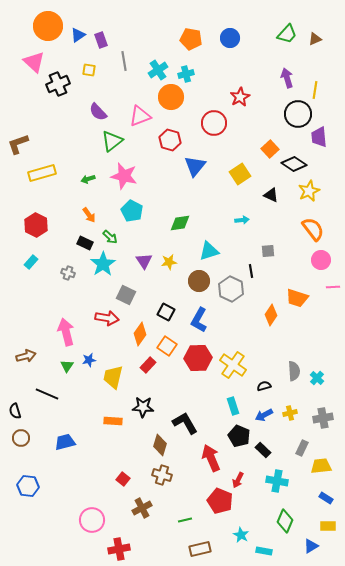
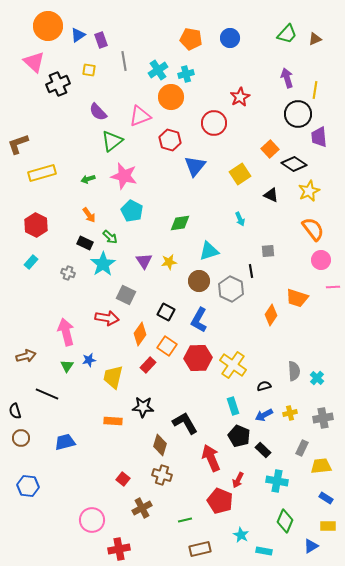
cyan arrow at (242, 220): moved 2 px left, 1 px up; rotated 72 degrees clockwise
